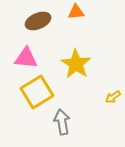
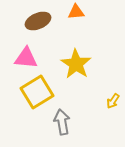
yellow arrow: moved 4 px down; rotated 21 degrees counterclockwise
